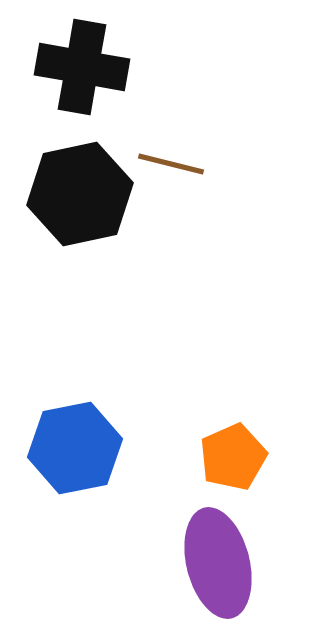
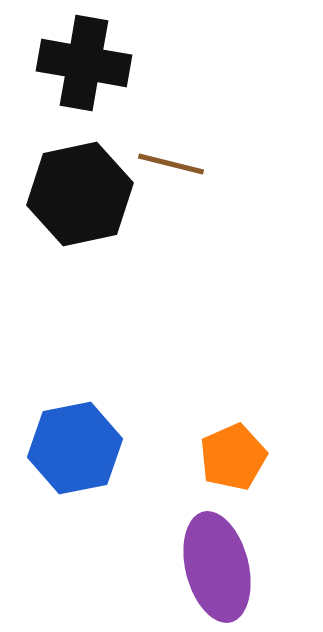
black cross: moved 2 px right, 4 px up
purple ellipse: moved 1 px left, 4 px down
